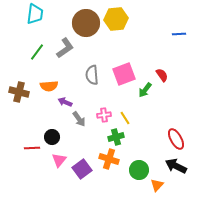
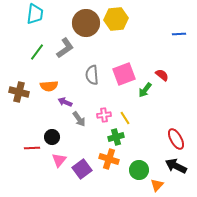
red semicircle: rotated 16 degrees counterclockwise
